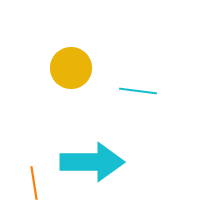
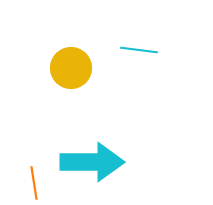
cyan line: moved 1 px right, 41 px up
